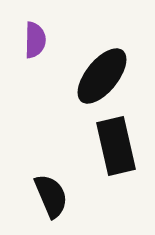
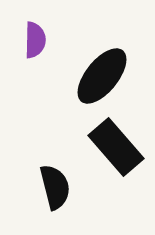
black rectangle: moved 1 px down; rotated 28 degrees counterclockwise
black semicircle: moved 4 px right, 9 px up; rotated 9 degrees clockwise
